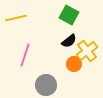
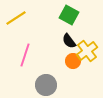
yellow line: rotated 20 degrees counterclockwise
black semicircle: rotated 91 degrees clockwise
orange circle: moved 1 px left, 3 px up
